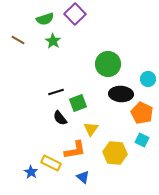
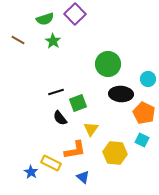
orange pentagon: moved 2 px right
